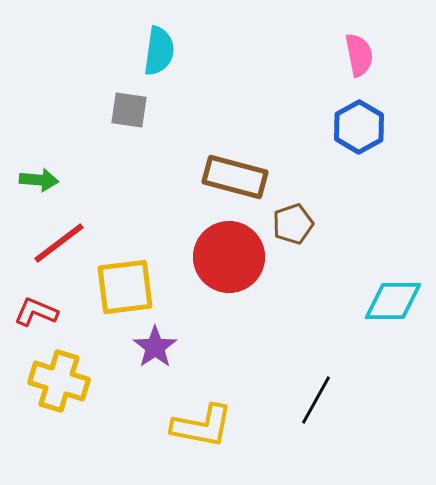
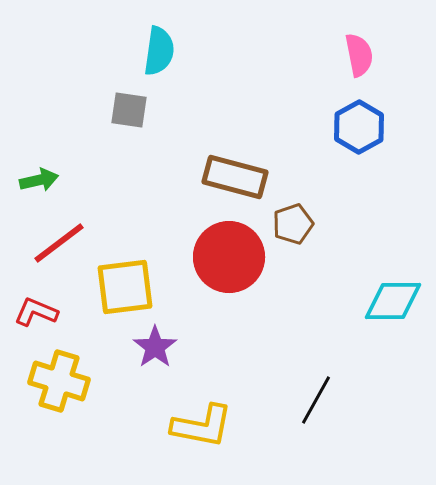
green arrow: rotated 18 degrees counterclockwise
